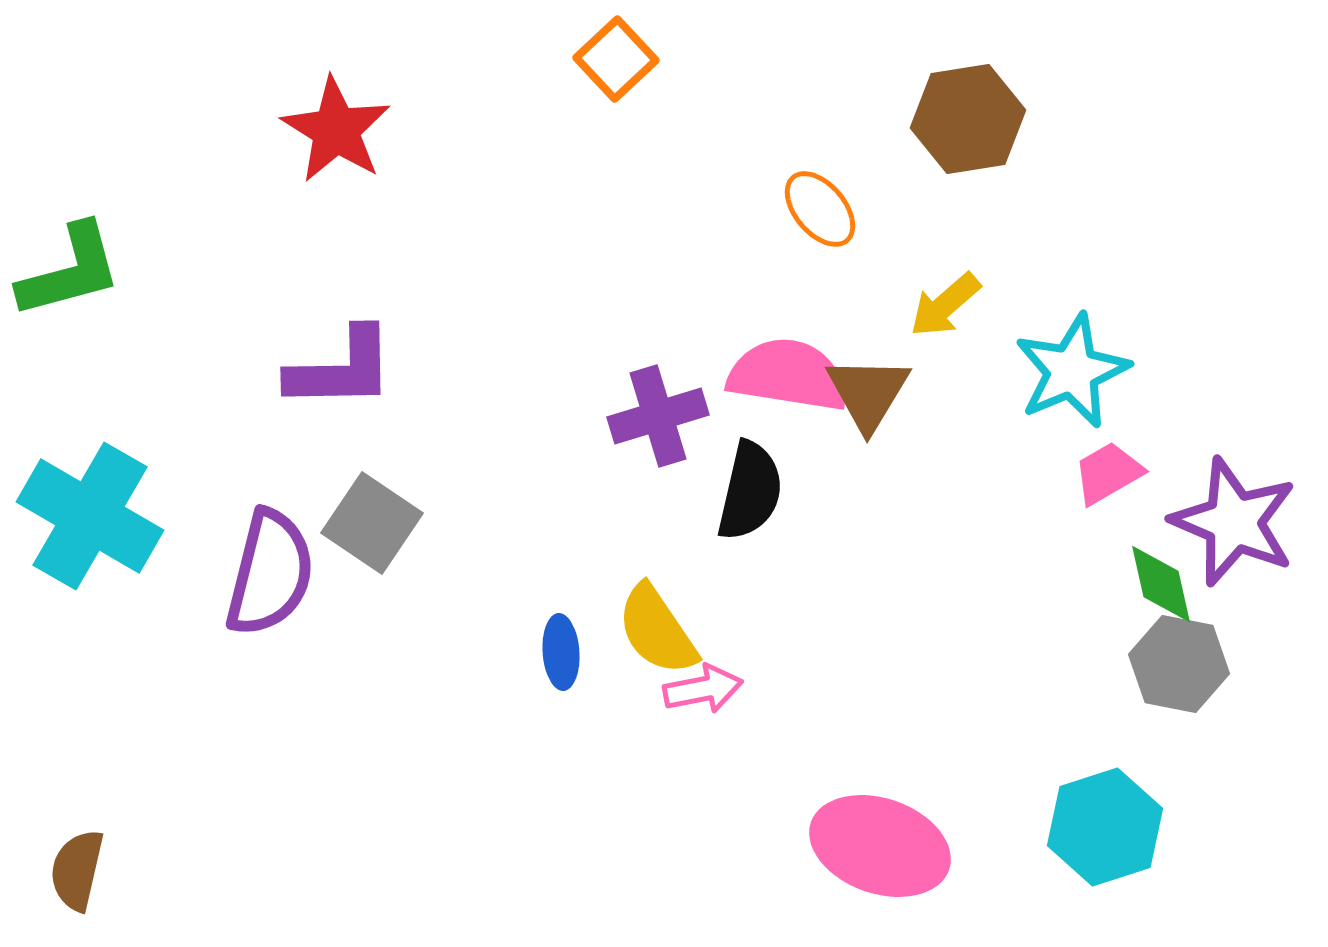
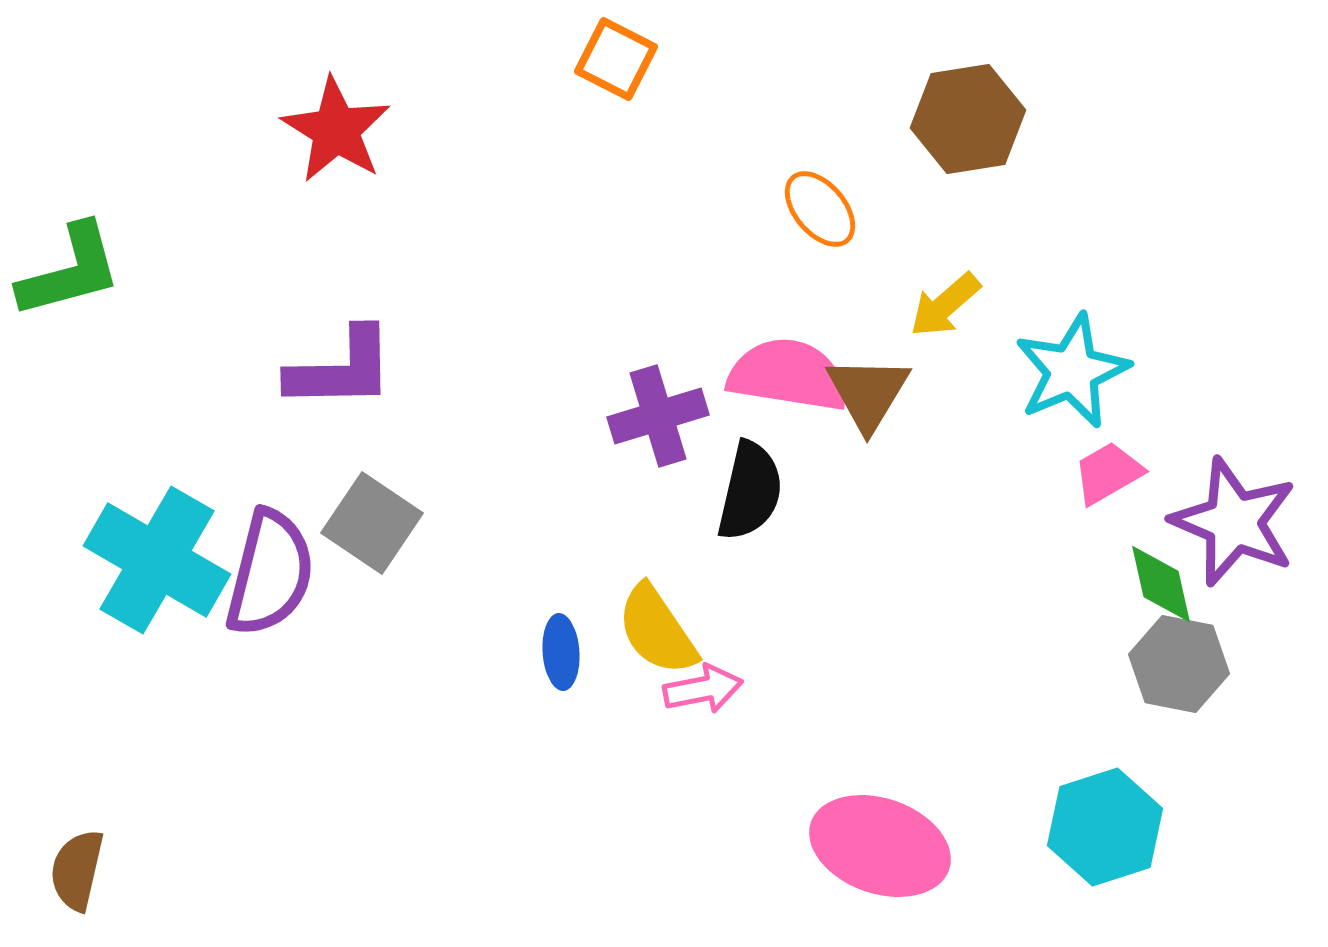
orange square: rotated 20 degrees counterclockwise
cyan cross: moved 67 px right, 44 px down
